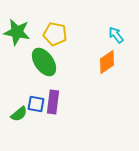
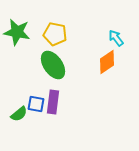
cyan arrow: moved 3 px down
green ellipse: moved 9 px right, 3 px down
